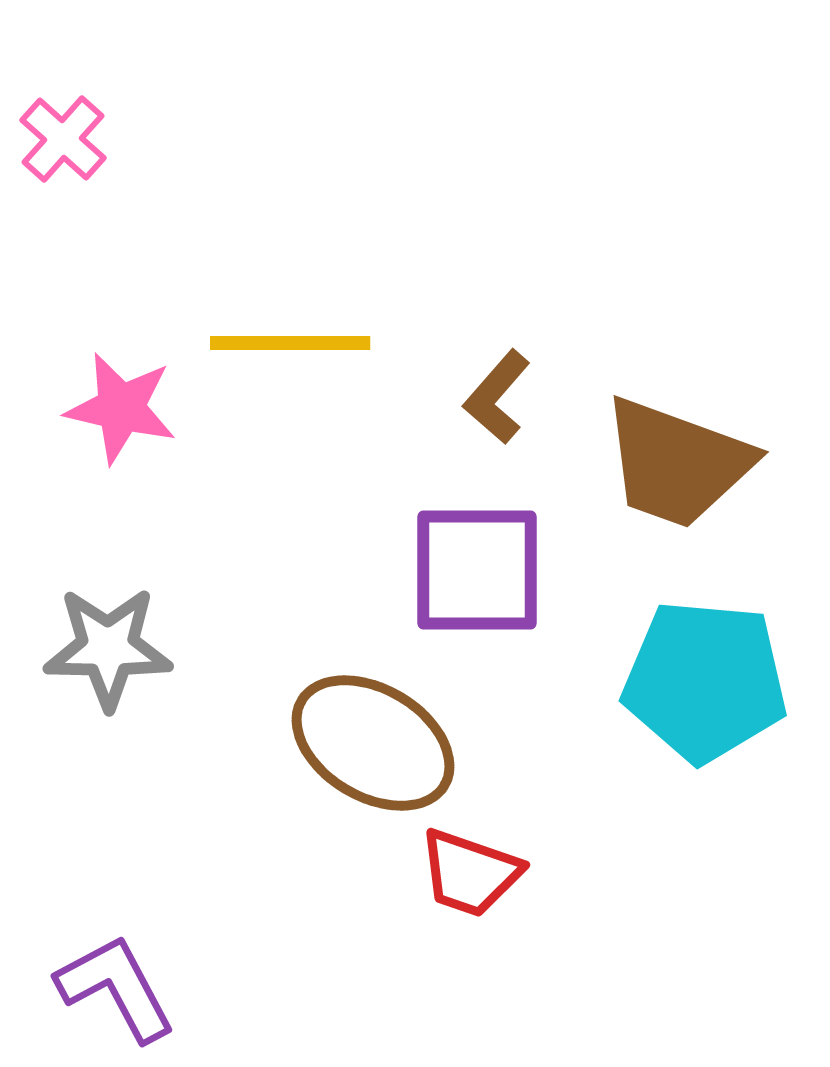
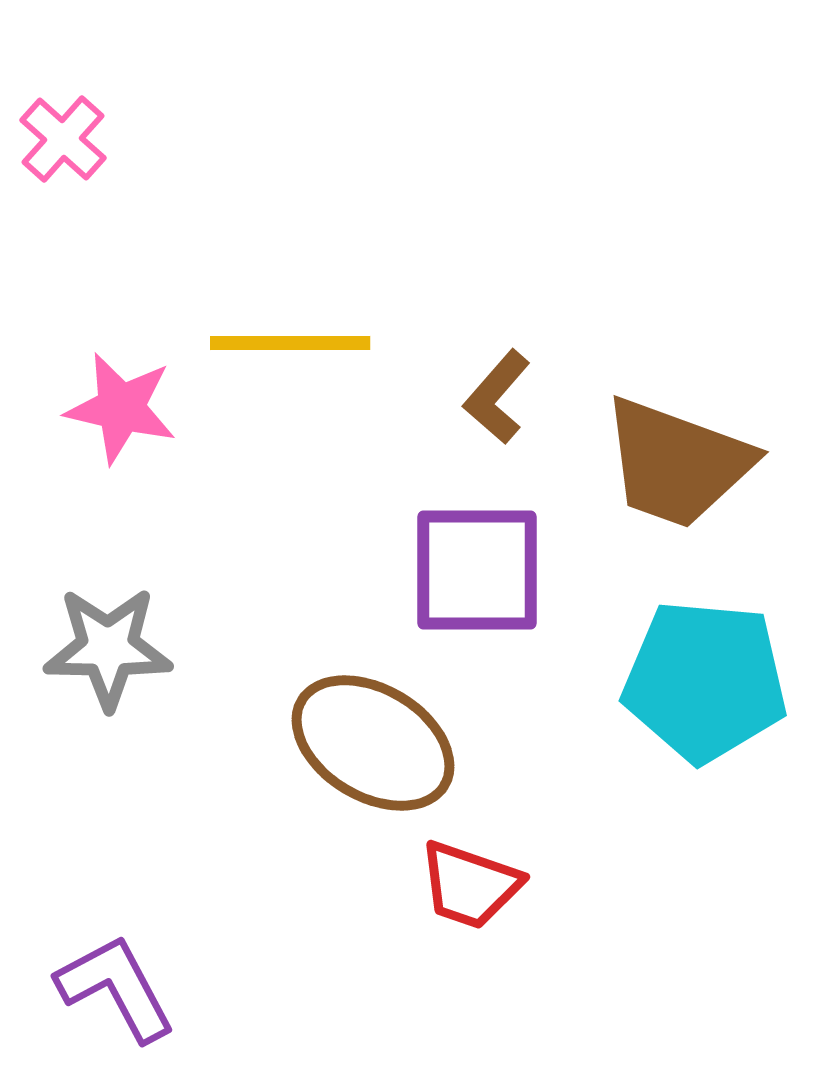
red trapezoid: moved 12 px down
